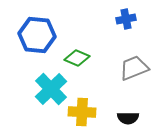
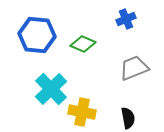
blue cross: rotated 12 degrees counterclockwise
green diamond: moved 6 px right, 14 px up
yellow cross: rotated 8 degrees clockwise
black semicircle: rotated 100 degrees counterclockwise
